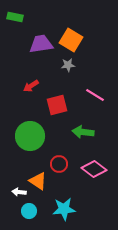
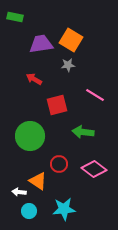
red arrow: moved 3 px right, 7 px up; rotated 63 degrees clockwise
